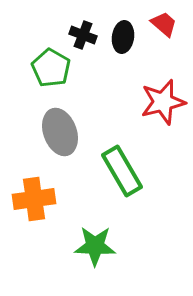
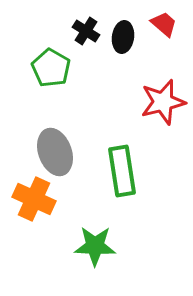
black cross: moved 3 px right, 4 px up; rotated 12 degrees clockwise
gray ellipse: moved 5 px left, 20 px down
green rectangle: rotated 21 degrees clockwise
orange cross: rotated 33 degrees clockwise
